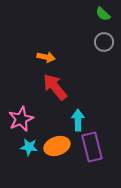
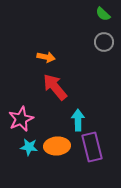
orange ellipse: rotated 15 degrees clockwise
